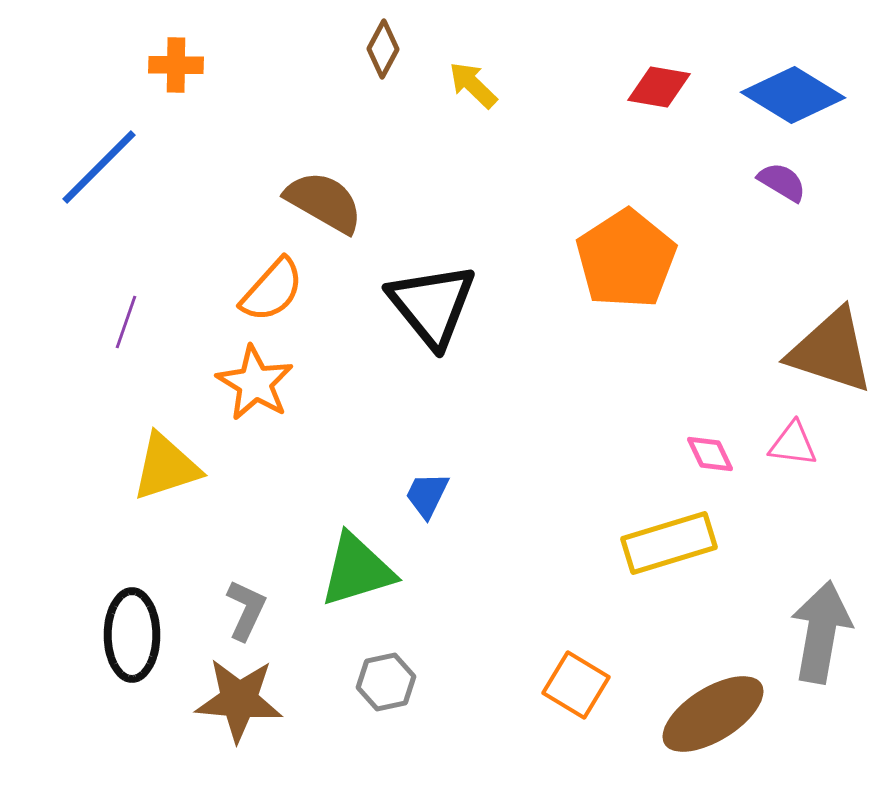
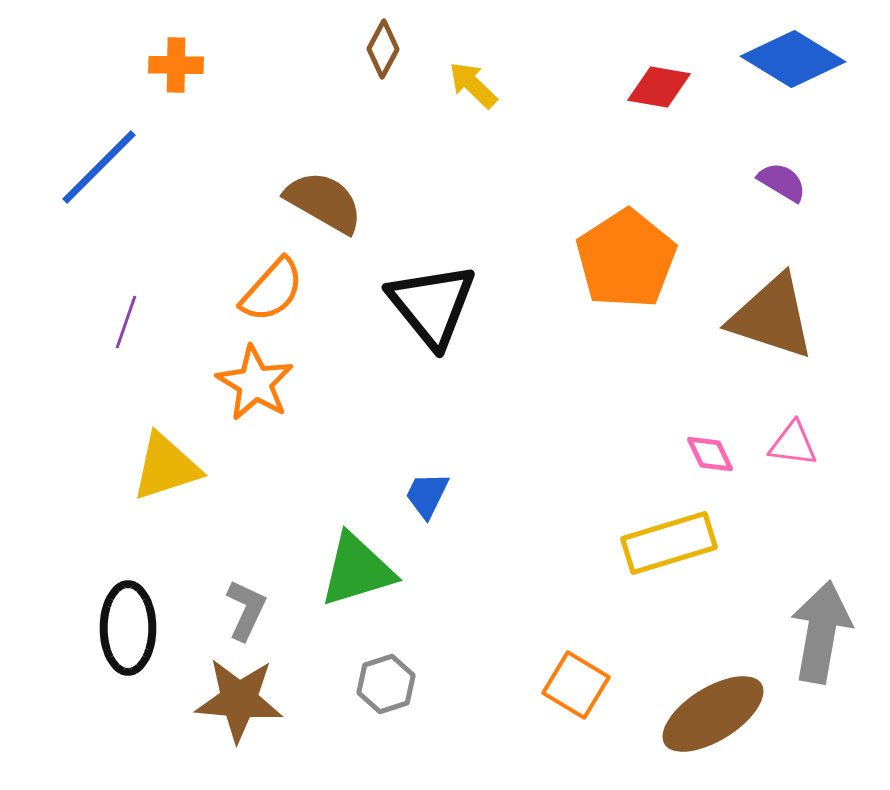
blue diamond: moved 36 px up
brown triangle: moved 59 px left, 34 px up
black ellipse: moved 4 px left, 7 px up
gray hexagon: moved 2 px down; rotated 6 degrees counterclockwise
